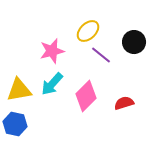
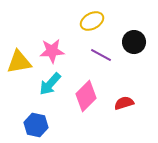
yellow ellipse: moved 4 px right, 10 px up; rotated 15 degrees clockwise
pink star: rotated 10 degrees clockwise
purple line: rotated 10 degrees counterclockwise
cyan arrow: moved 2 px left
yellow triangle: moved 28 px up
blue hexagon: moved 21 px right, 1 px down
